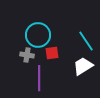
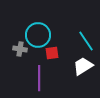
gray cross: moved 7 px left, 6 px up
